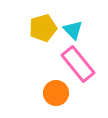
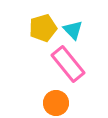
pink rectangle: moved 10 px left
orange circle: moved 10 px down
